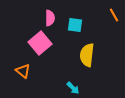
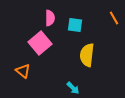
orange line: moved 3 px down
